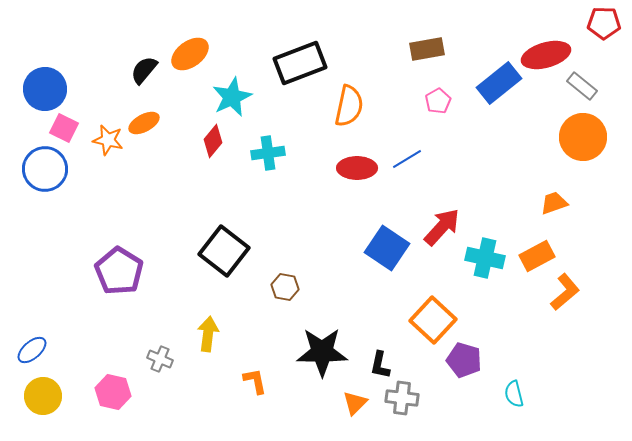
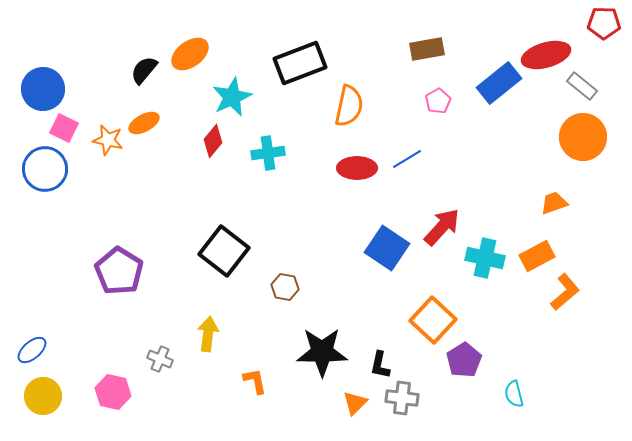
blue circle at (45, 89): moved 2 px left
purple pentagon at (464, 360): rotated 24 degrees clockwise
